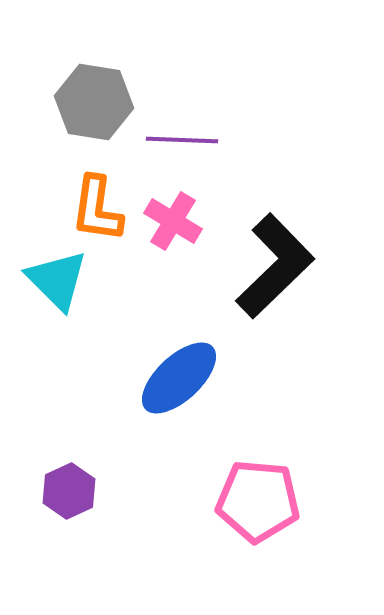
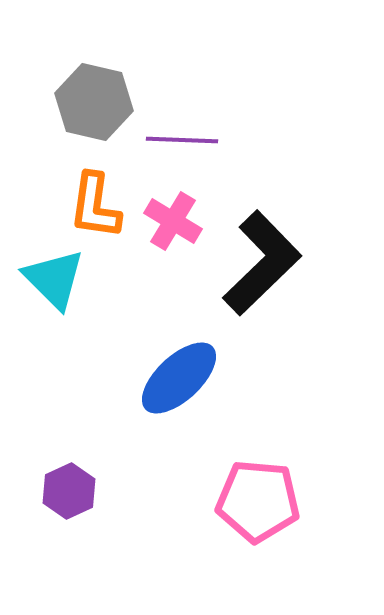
gray hexagon: rotated 4 degrees clockwise
orange L-shape: moved 2 px left, 3 px up
black L-shape: moved 13 px left, 3 px up
cyan triangle: moved 3 px left, 1 px up
